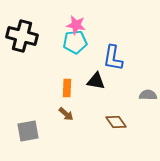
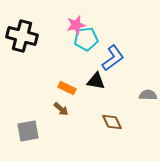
pink star: rotated 24 degrees counterclockwise
cyan pentagon: moved 11 px right, 3 px up
blue L-shape: rotated 136 degrees counterclockwise
orange rectangle: rotated 66 degrees counterclockwise
brown arrow: moved 5 px left, 5 px up
brown diamond: moved 4 px left; rotated 10 degrees clockwise
